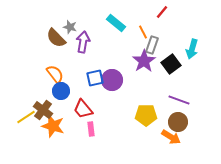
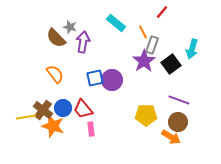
blue circle: moved 2 px right, 17 px down
yellow line: rotated 24 degrees clockwise
